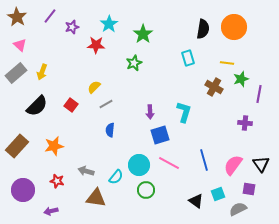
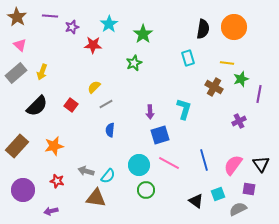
purple line at (50, 16): rotated 56 degrees clockwise
red star at (96, 45): moved 3 px left
cyan L-shape at (184, 112): moved 3 px up
purple cross at (245, 123): moved 6 px left, 2 px up; rotated 32 degrees counterclockwise
cyan semicircle at (116, 177): moved 8 px left, 1 px up
